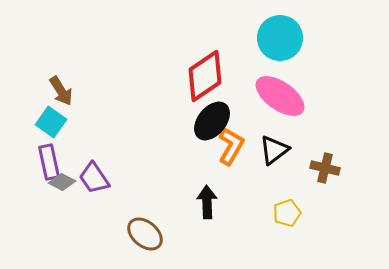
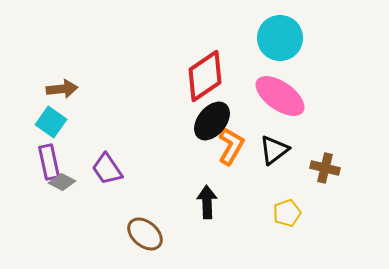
brown arrow: moved 1 px right, 2 px up; rotated 64 degrees counterclockwise
purple trapezoid: moved 13 px right, 9 px up
